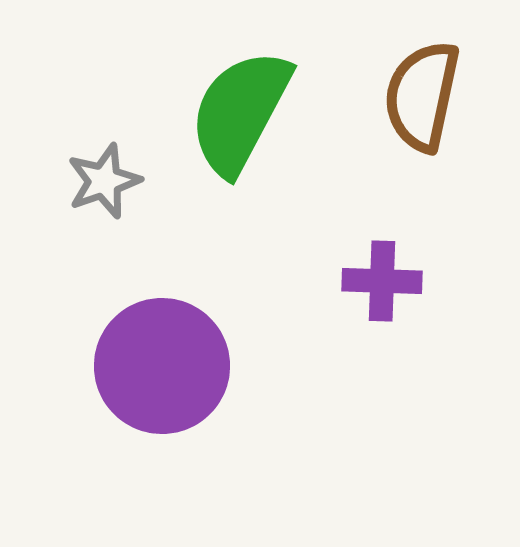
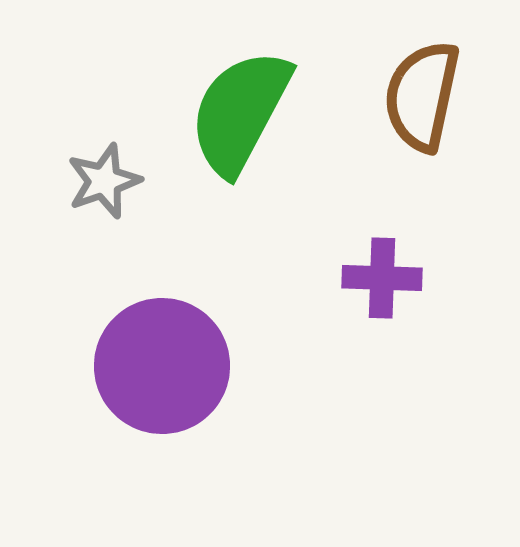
purple cross: moved 3 px up
